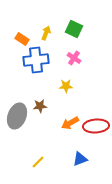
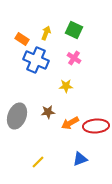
green square: moved 1 px down
blue cross: rotated 30 degrees clockwise
brown star: moved 8 px right, 6 px down
